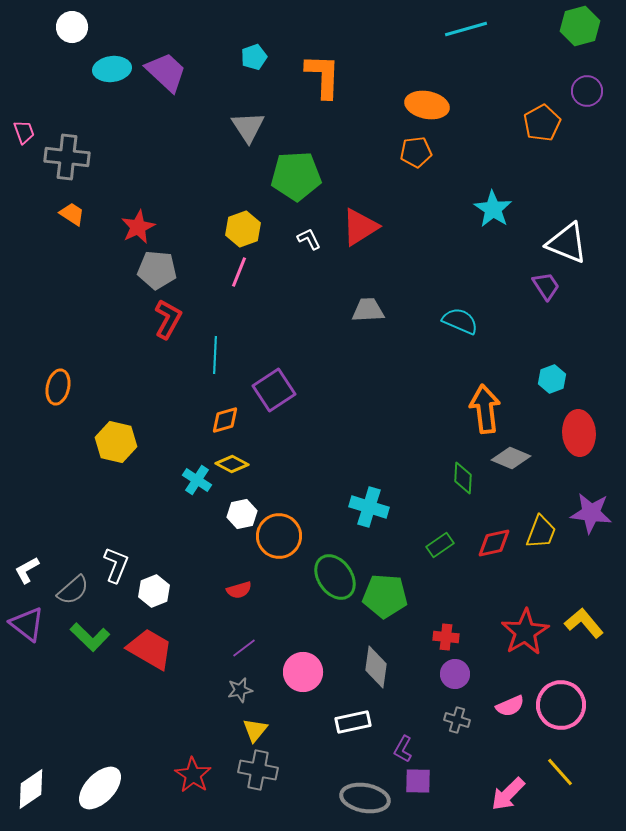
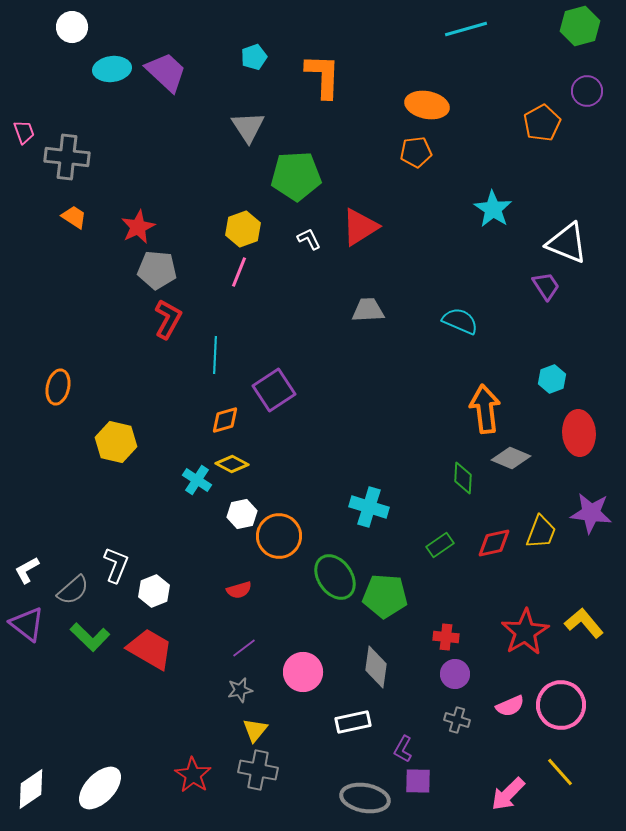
orange trapezoid at (72, 214): moved 2 px right, 3 px down
